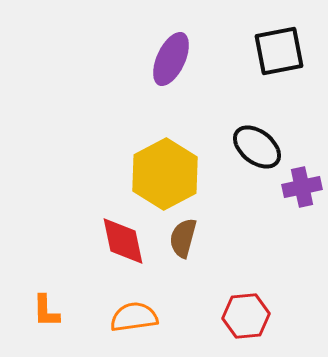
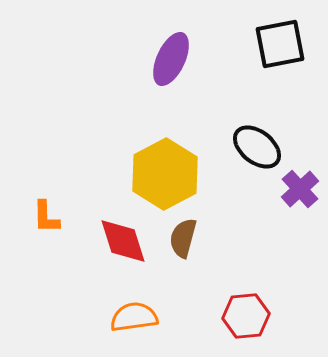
black square: moved 1 px right, 7 px up
purple cross: moved 2 px left, 2 px down; rotated 30 degrees counterclockwise
red diamond: rotated 6 degrees counterclockwise
orange L-shape: moved 94 px up
